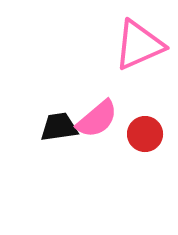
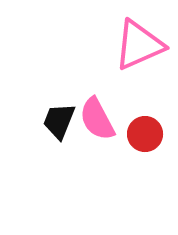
pink semicircle: rotated 102 degrees clockwise
black trapezoid: moved 6 px up; rotated 60 degrees counterclockwise
